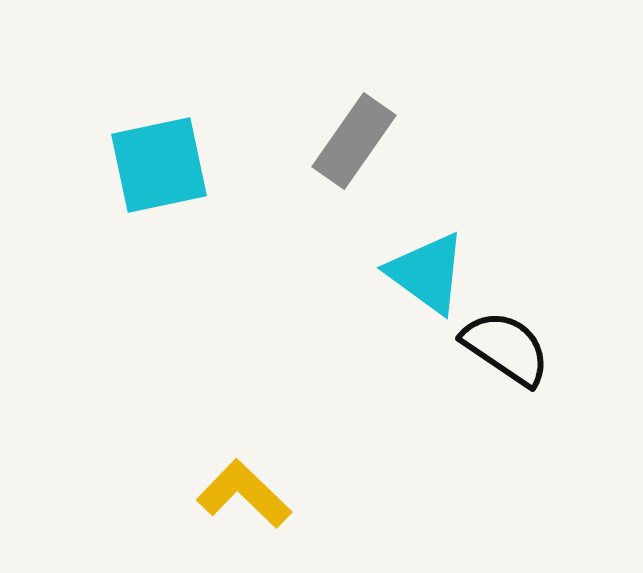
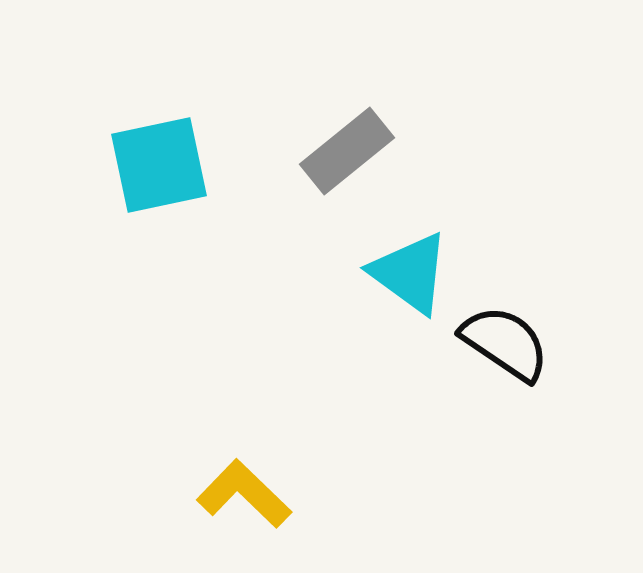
gray rectangle: moved 7 px left, 10 px down; rotated 16 degrees clockwise
cyan triangle: moved 17 px left
black semicircle: moved 1 px left, 5 px up
